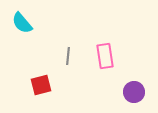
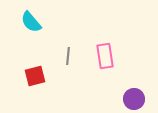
cyan semicircle: moved 9 px right, 1 px up
red square: moved 6 px left, 9 px up
purple circle: moved 7 px down
